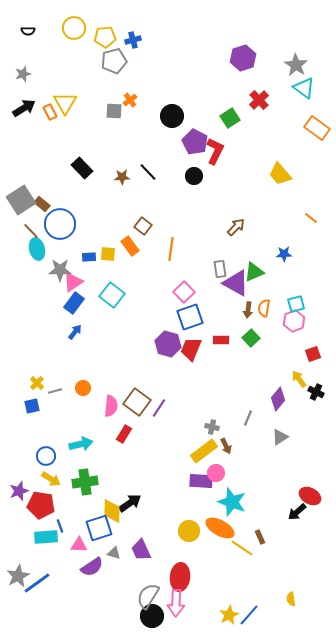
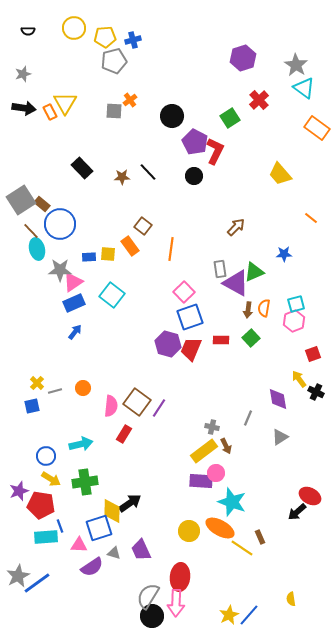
black arrow at (24, 108): rotated 40 degrees clockwise
blue rectangle at (74, 303): rotated 30 degrees clockwise
purple diamond at (278, 399): rotated 50 degrees counterclockwise
